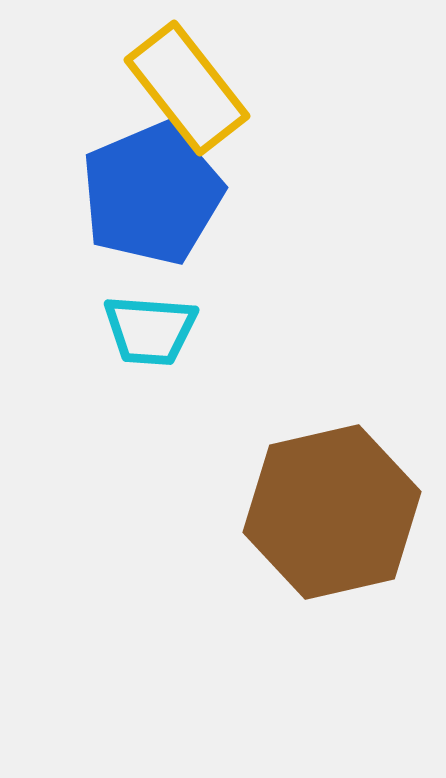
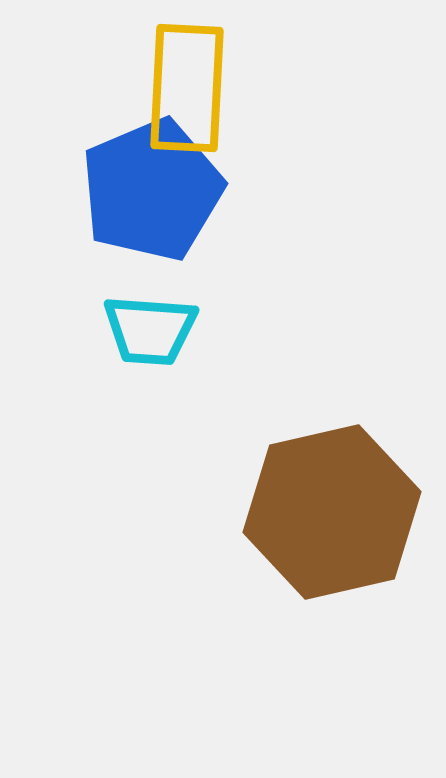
yellow rectangle: rotated 41 degrees clockwise
blue pentagon: moved 4 px up
